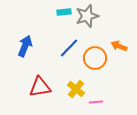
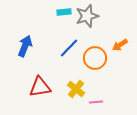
orange arrow: moved 1 px right, 1 px up; rotated 56 degrees counterclockwise
